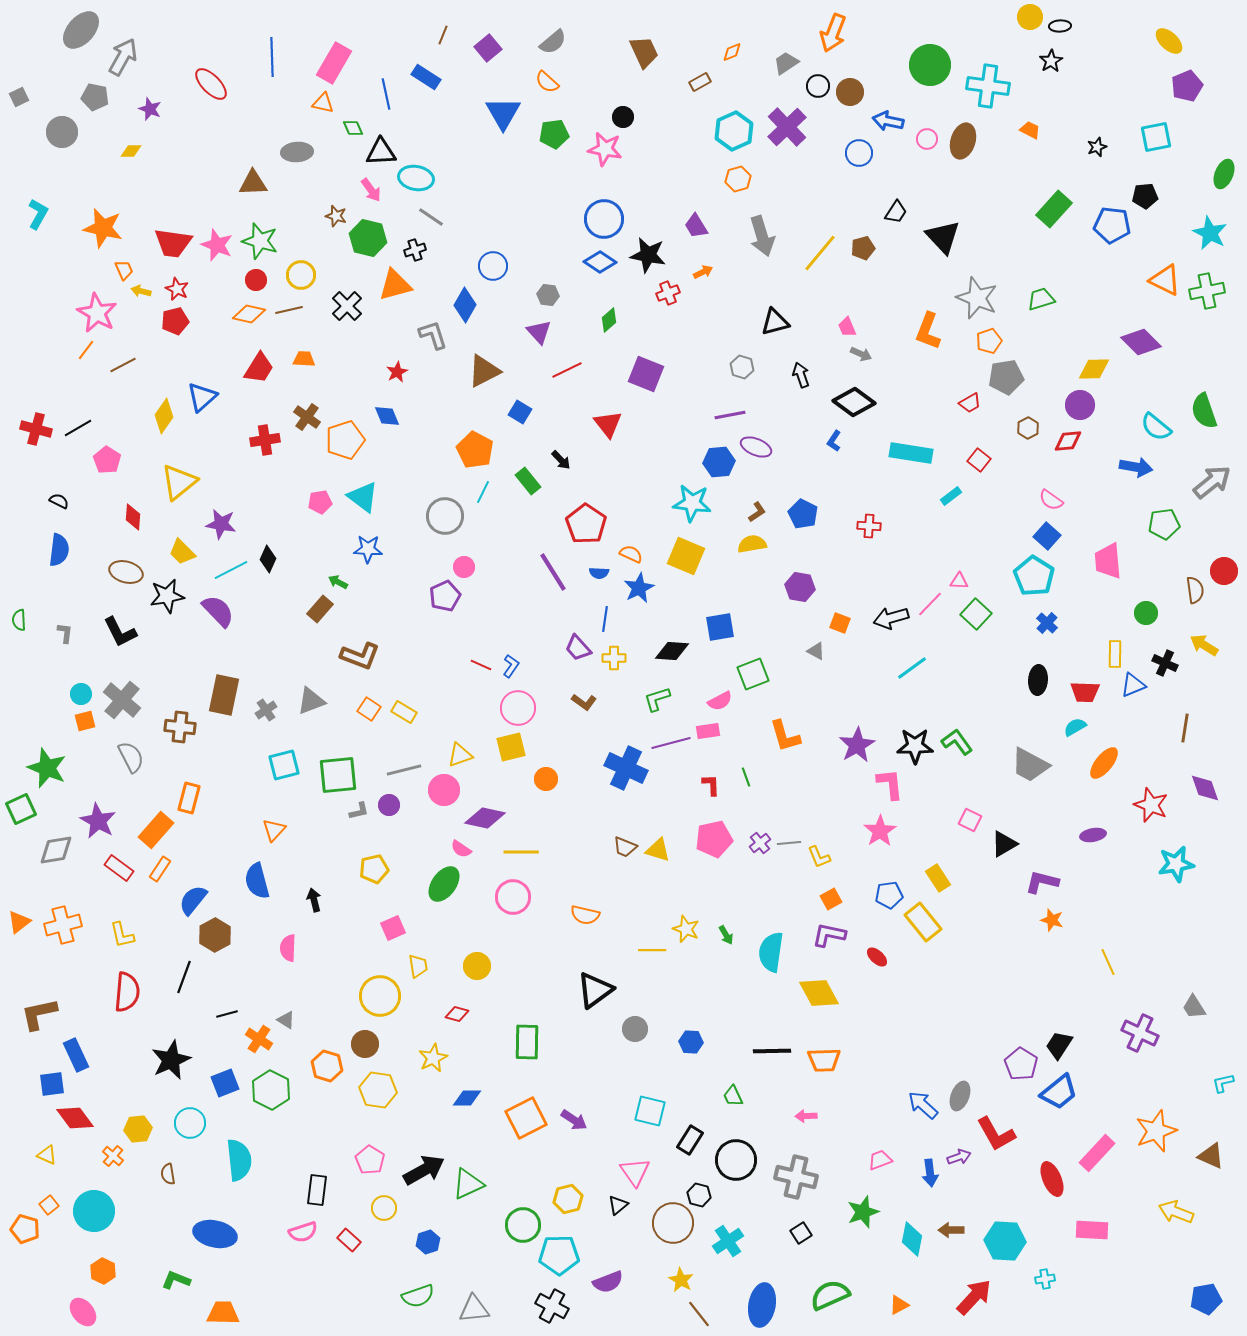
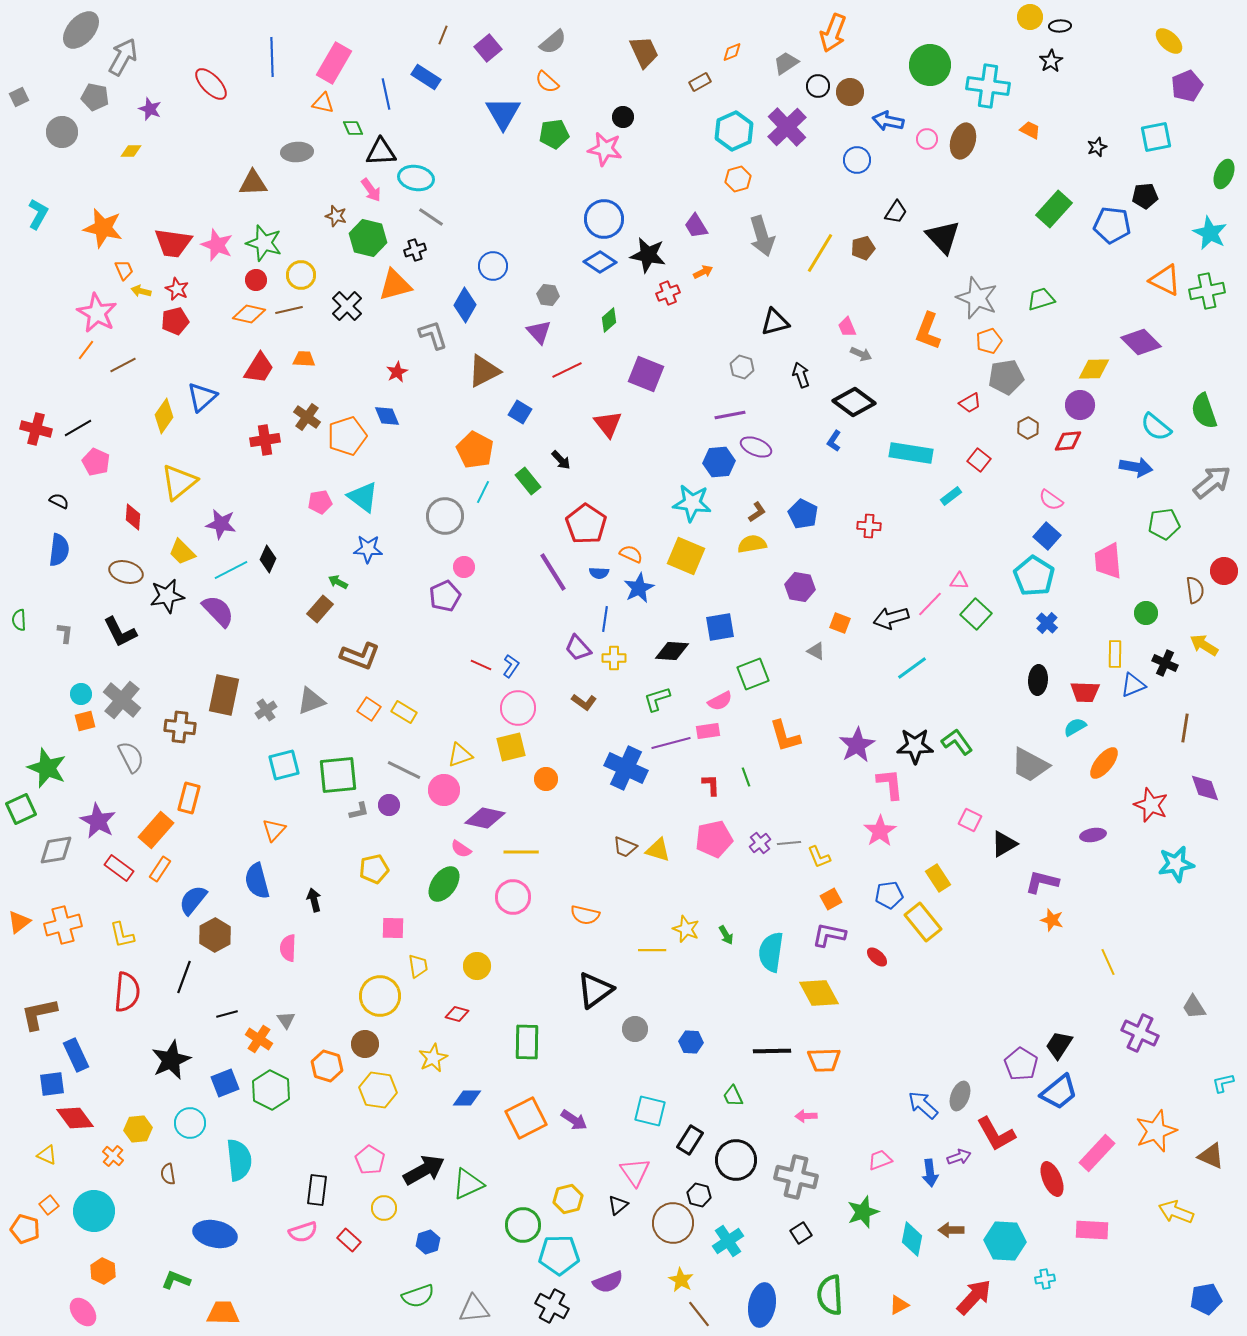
blue circle at (859, 153): moved 2 px left, 7 px down
green star at (260, 241): moved 4 px right, 2 px down
yellow line at (820, 253): rotated 9 degrees counterclockwise
orange pentagon at (345, 440): moved 2 px right, 4 px up
pink pentagon at (107, 460): moved 11 px left, 2 px down; rotated 8 degrees counterclockwise
gray line at (404, 770): rotated 40 degrees clockwise
pink square at (393, 928): rotated 25 degrees clockwise
gray triangle at (286, 1020): rotated 24 degrees clockwise
green semicircle at (830, 1295): rotated 69 degrees counterclockwise
